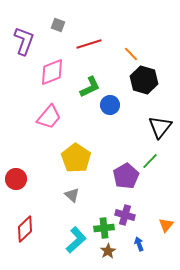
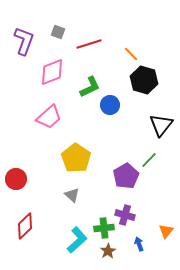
gray square: moved 7 px down
pink trapezoid: rotated 8 degrees clockwise
black triangle: moved 1 px right, 2 px up
green line: moved 1 px left, 1 px up
orange triangle: moved 6 px down
red diamond: moved 3 px up
cyan L-shape: moved 1 px right
